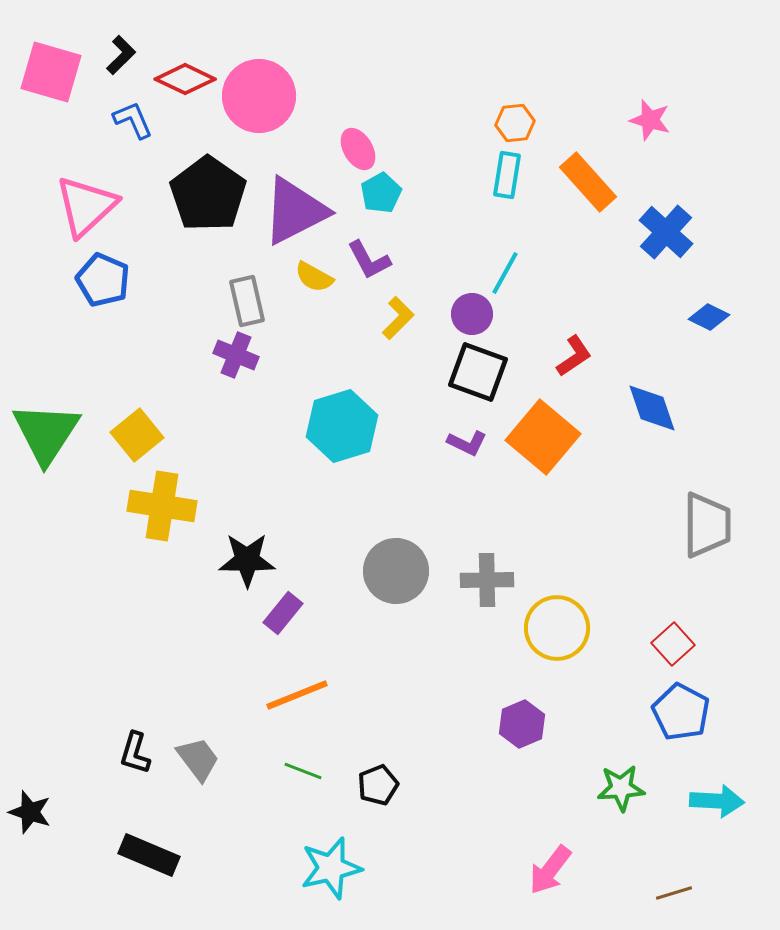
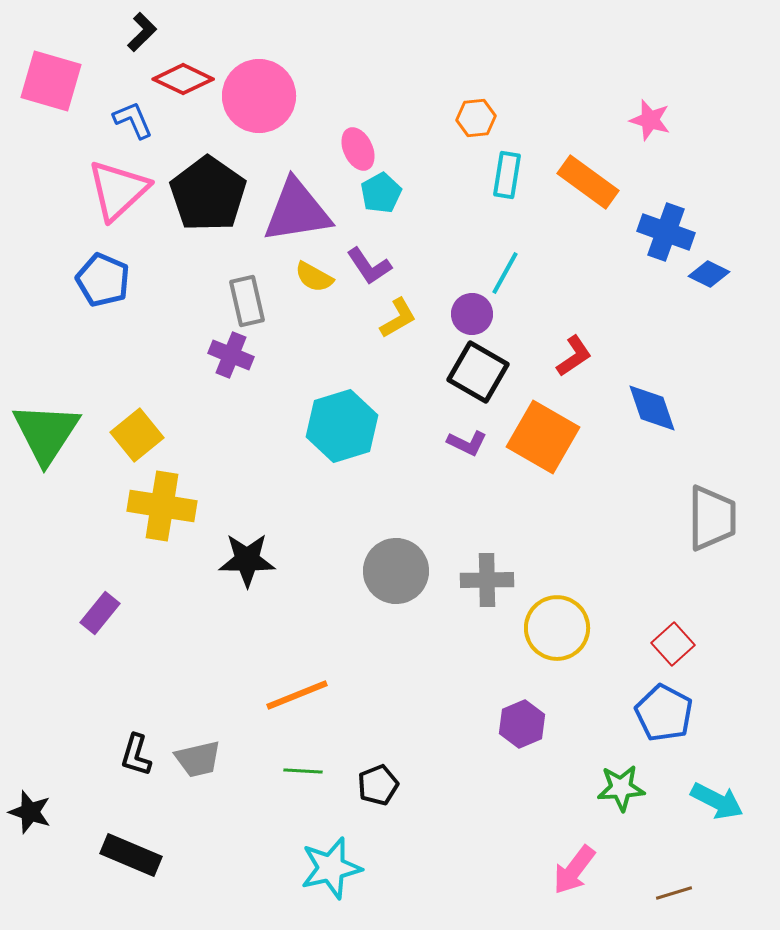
black L-shape at (121, 55): moved 21 px right, 23 px up
pink square at (51, 72): moved 9 px down
red diamond at (185, 79): moved 2 px left
orange hexagon at (515, 123): moved 39 px left, 5 px up
pink ellipse at (358, 149): rotated 6 degrees clockwise
orange rectangle at (588, 182): rotated 12 degrees counterclockwise
pink triangle at (86, 206): moved 32 px right, 16 px up
purple triangle at (295, 211): moved 2 px right; rotated 18 degrees clockwise
blue cross at (666, 232): rotated 22 degrees counterclockwise
purple L-shape at (369, 260): moved 6 px down; rotated 6 degrees counterclockwise
blue diamond at (709, 317): moved 43 px up
yellow L-shape at (398, 318): rotated 15 degrees clockwise
purple cross at (236, 355): moved 5 px left
black square at (478, 372): rotated 10 degrees clockwise
orange square at (543, 437): rotated 10 degrees counterclockwise
gray trapezoid at (707, 525): moved 5 px right, 7 px up
purple rectangle at (283, 613): moved 183 px left
blue pentagon at (681, 712): moved 17 px left, 1 px down
black L-shape at (135, 753): moved 1 px right, 2 px down
gray trapezoid at (198, 759): rotated 114 degrees clockwise
green line at (303, 771): rotated 18 degrees counterclockwise
cyan arrow at (717, 801): rotated 24 degrees clockwise
black rectangle at (149, 855): moved 18 px left
pink arrow at (550, 870): moved 24 px right
